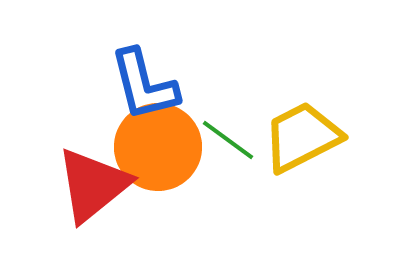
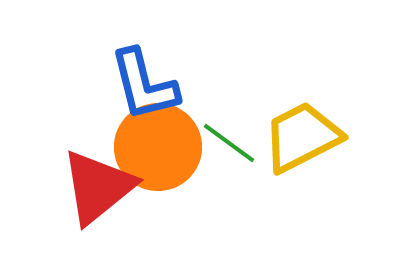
green line: moved 1 px right, 3 px down
red triangle: moved 5 px right, 2 px down
